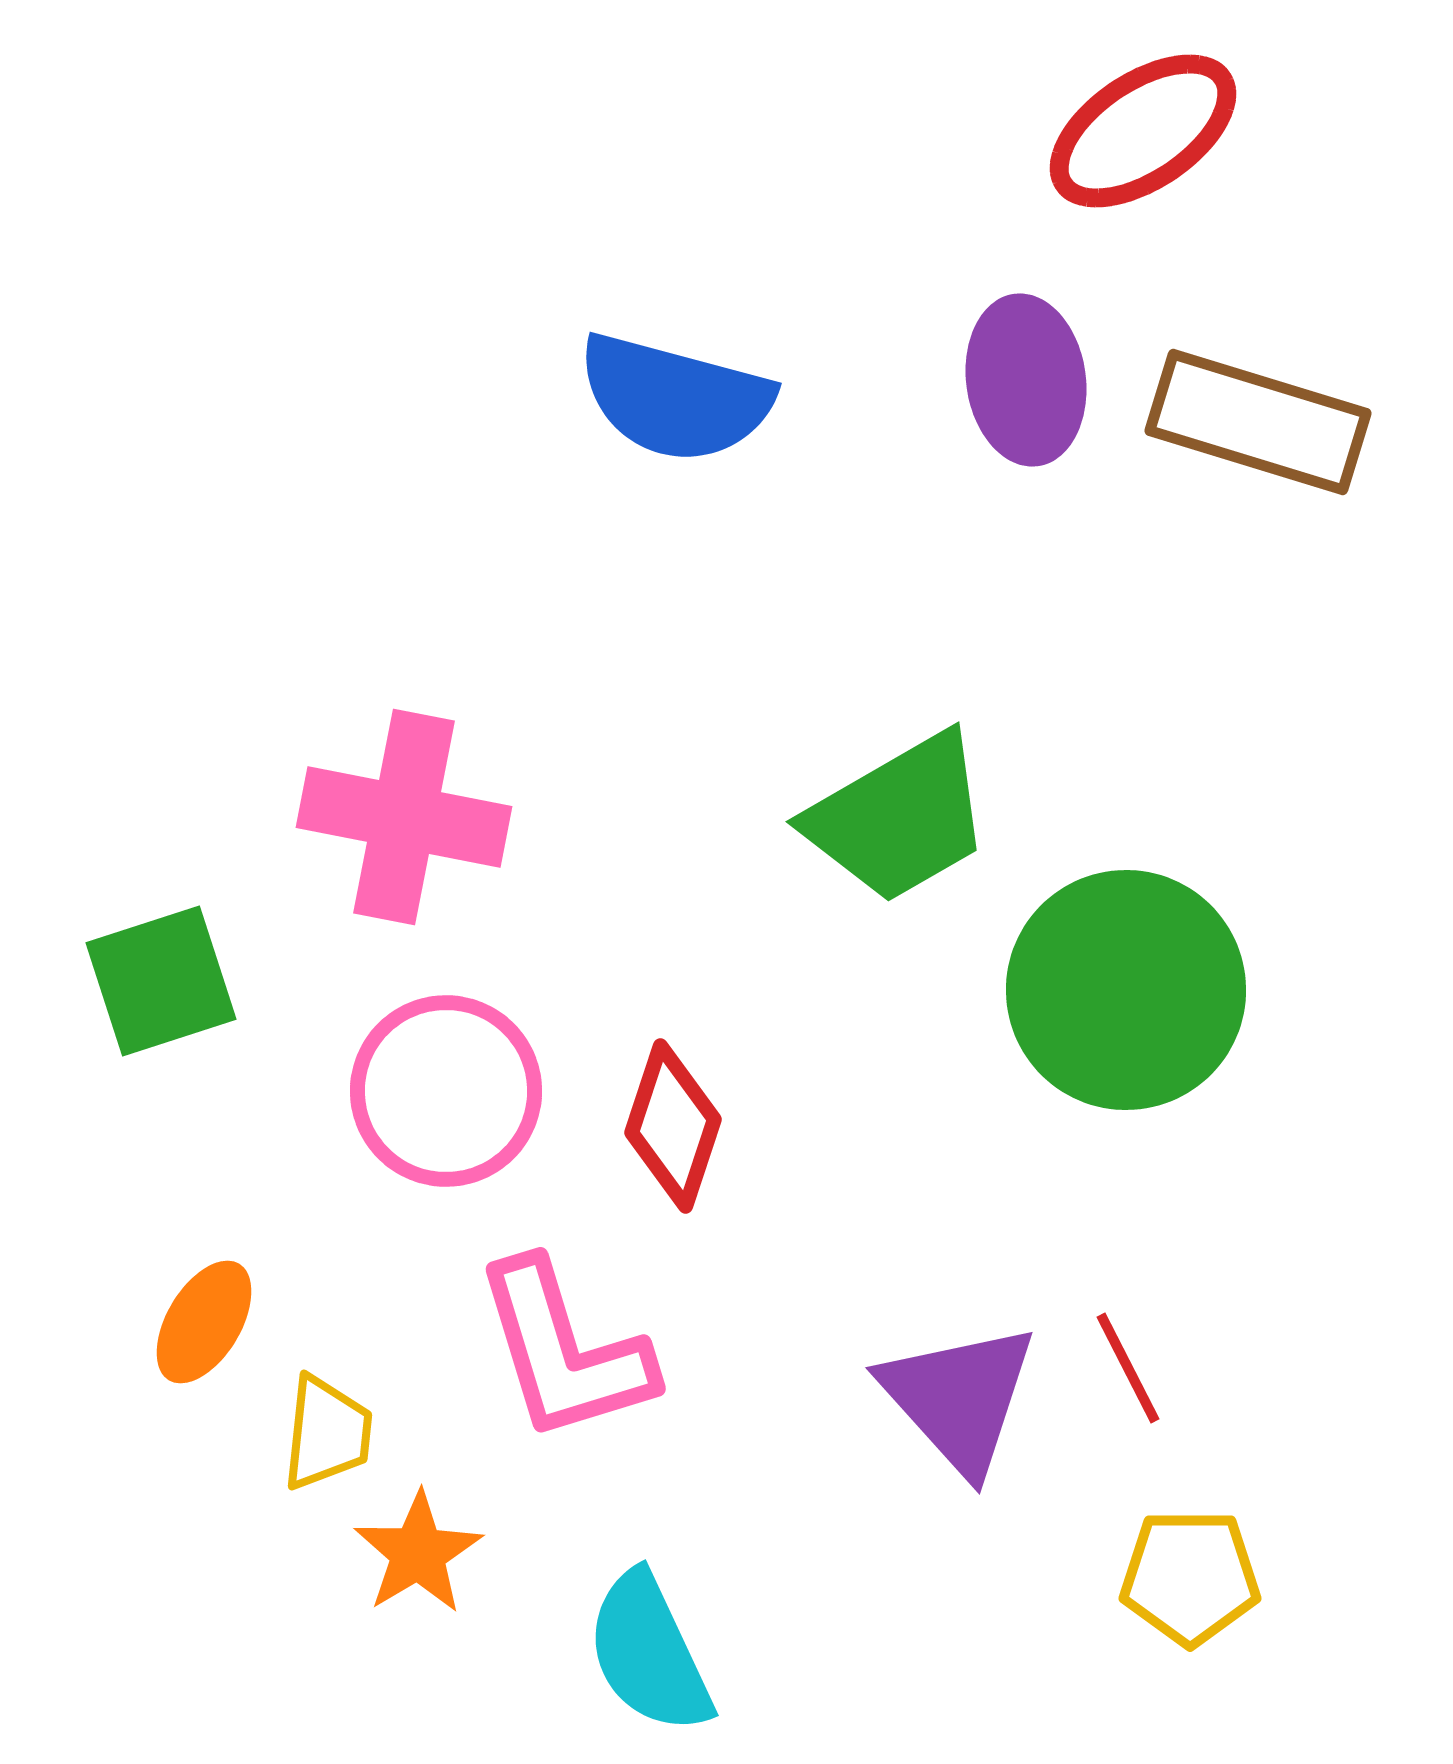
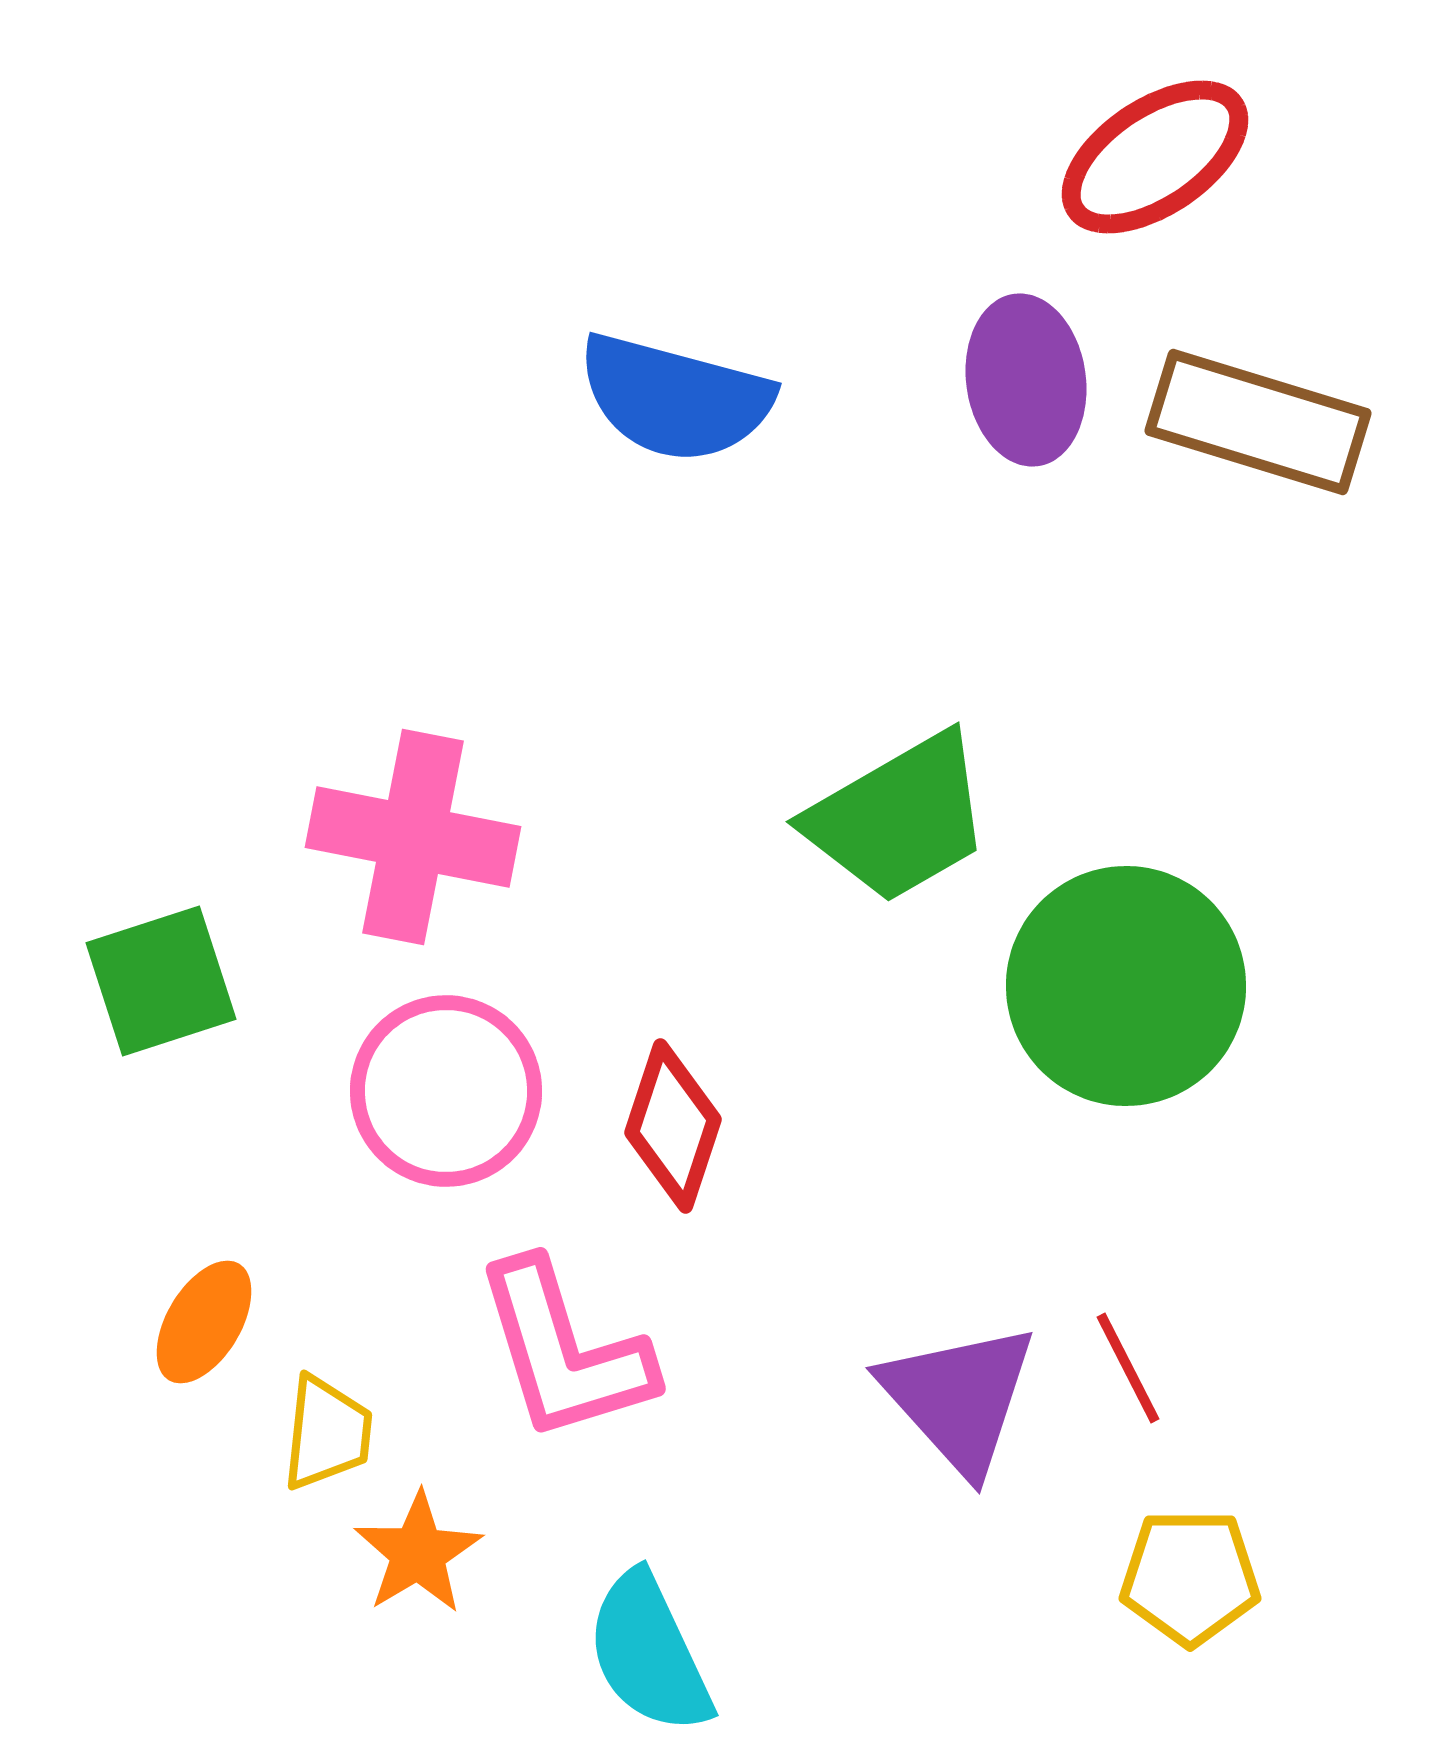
red ellipse: moved 12 px right, 26 px down
pink cross: moved 9 px right, 20 px down
green circle: moved 4 px up
